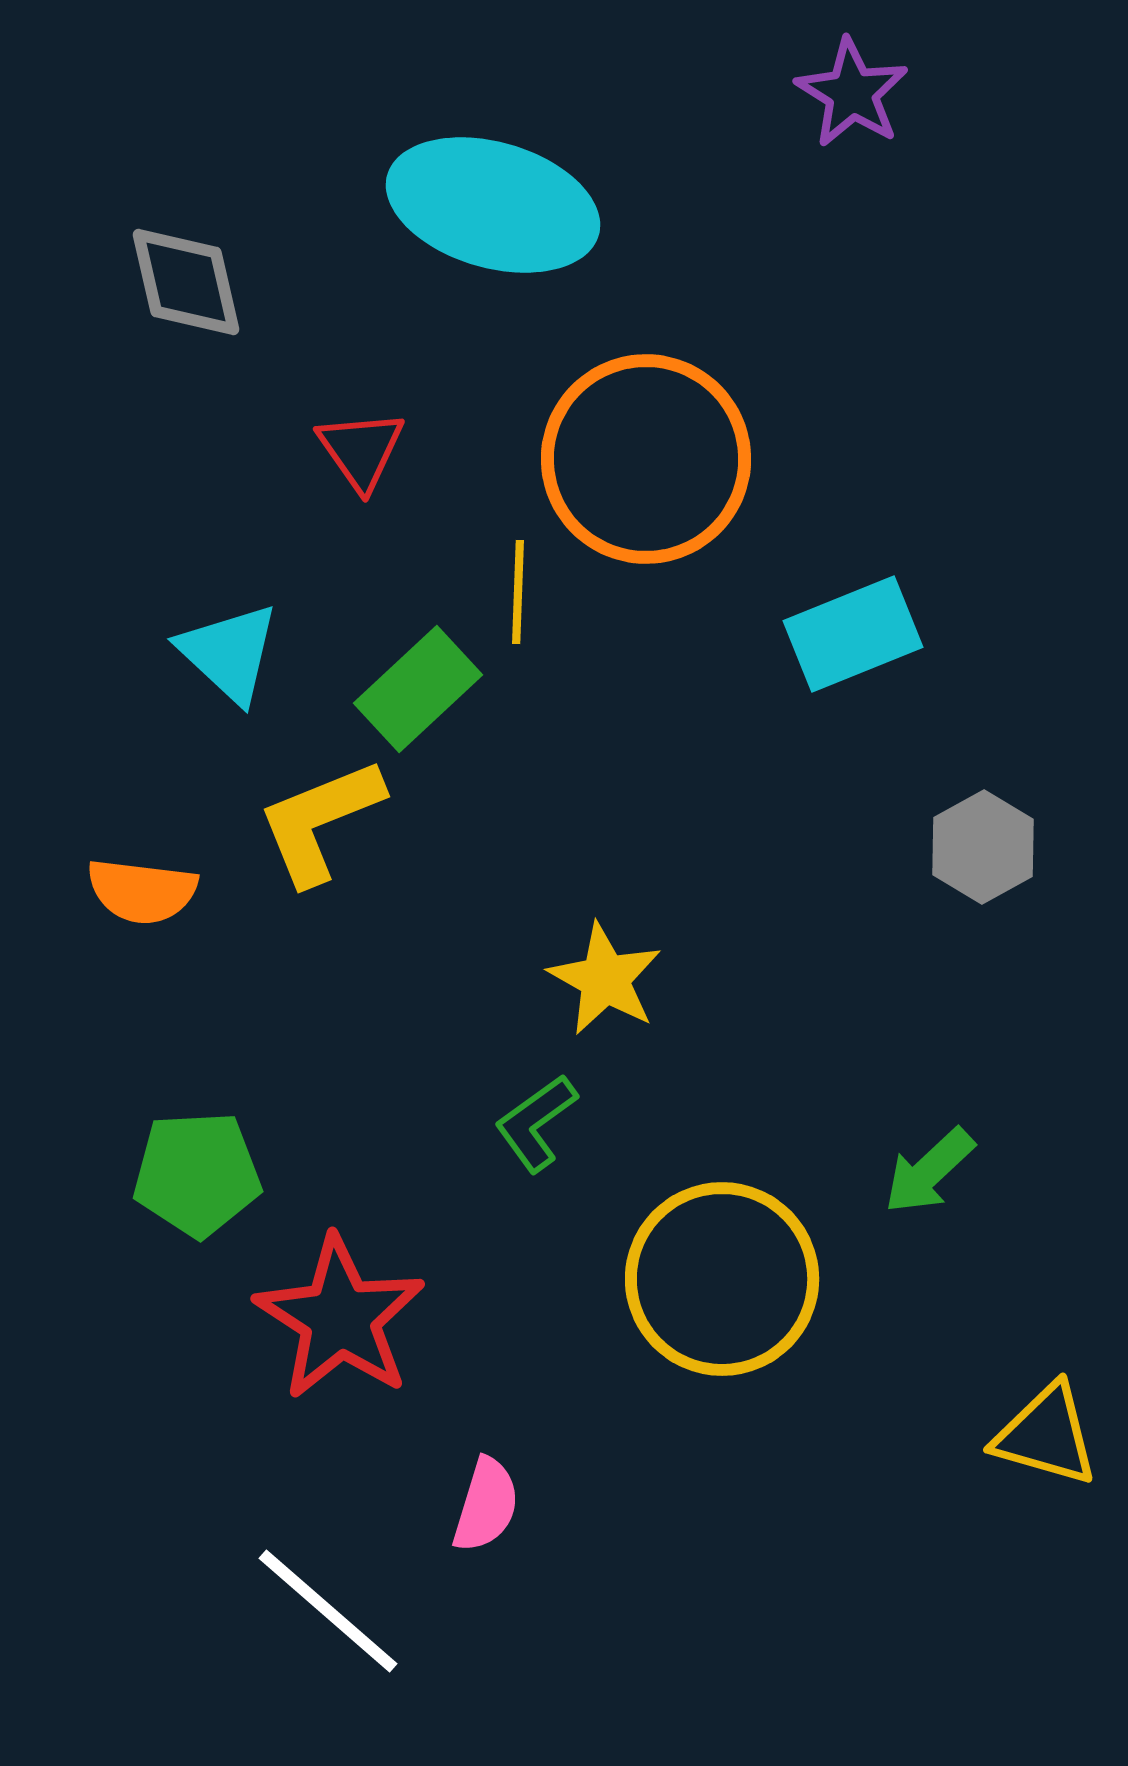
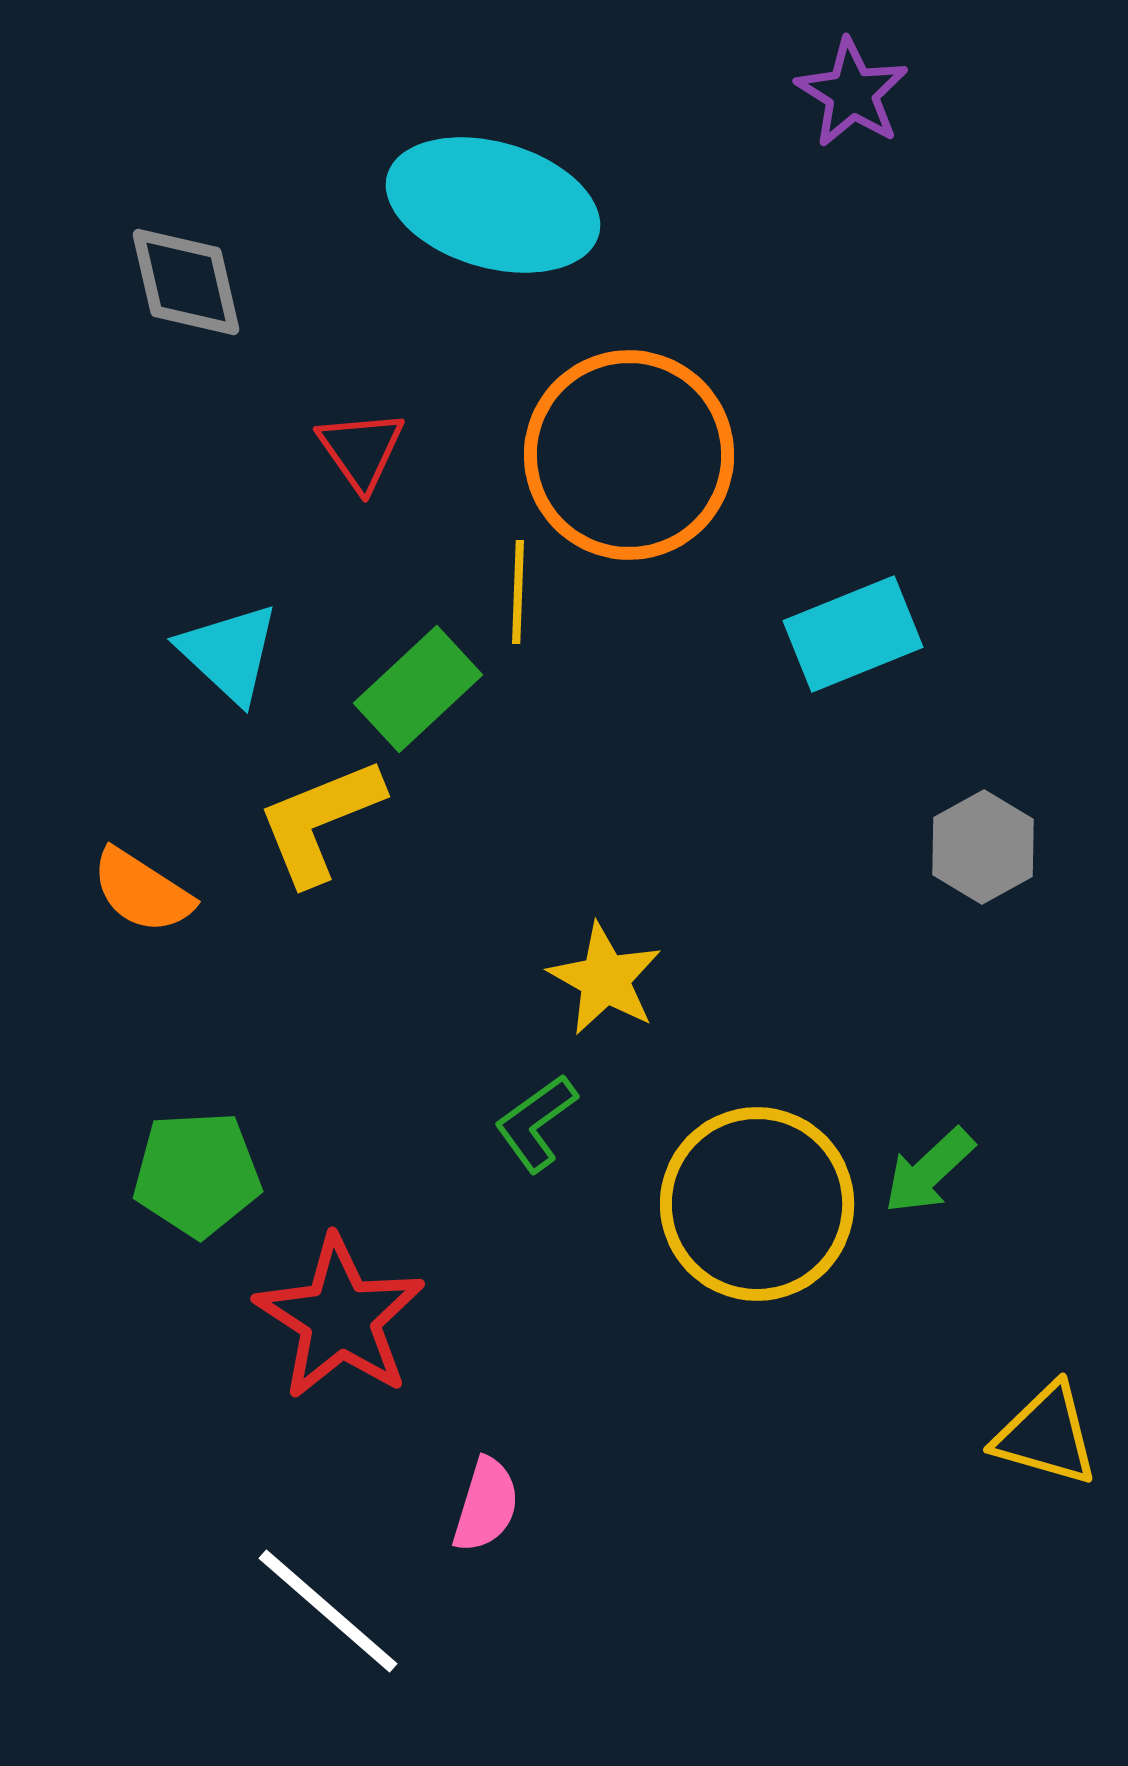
orange circle: moved 17 px left, 4 px up
orange semicircle: rotated 26 degrees clockwise
yellow circle: moved 35 px right, 75 px up
